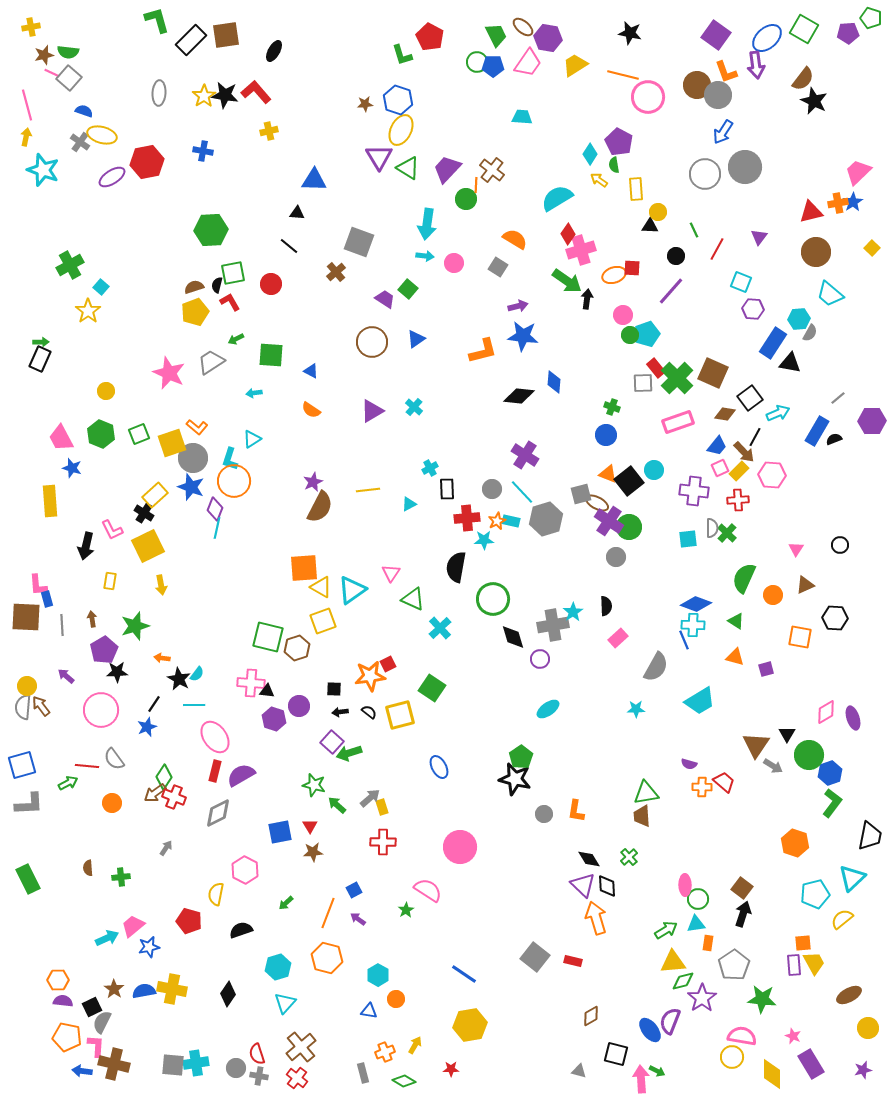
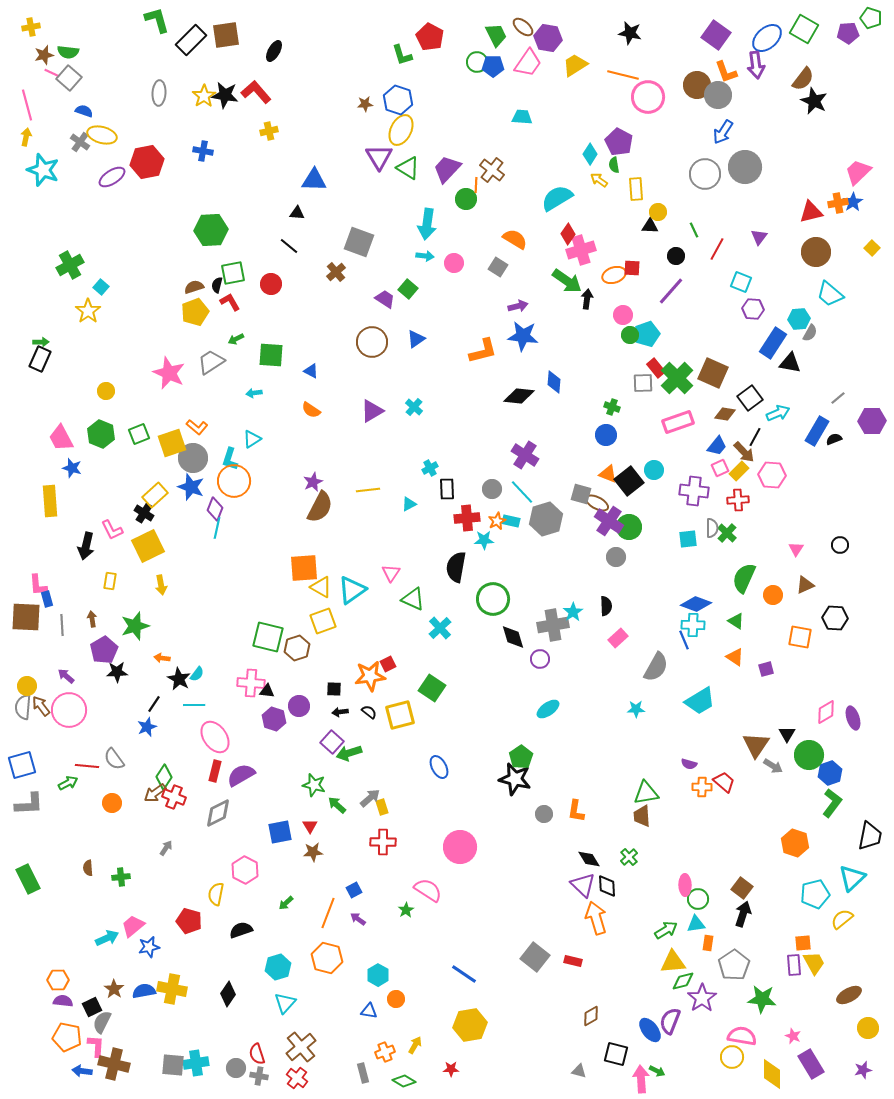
gray square at (581, 494): rotated 30 degrees clockwise
orange triangle at (735, 657): rotated 18 degrees clockwise
pink circle at (101, 710): moved 32 px left
